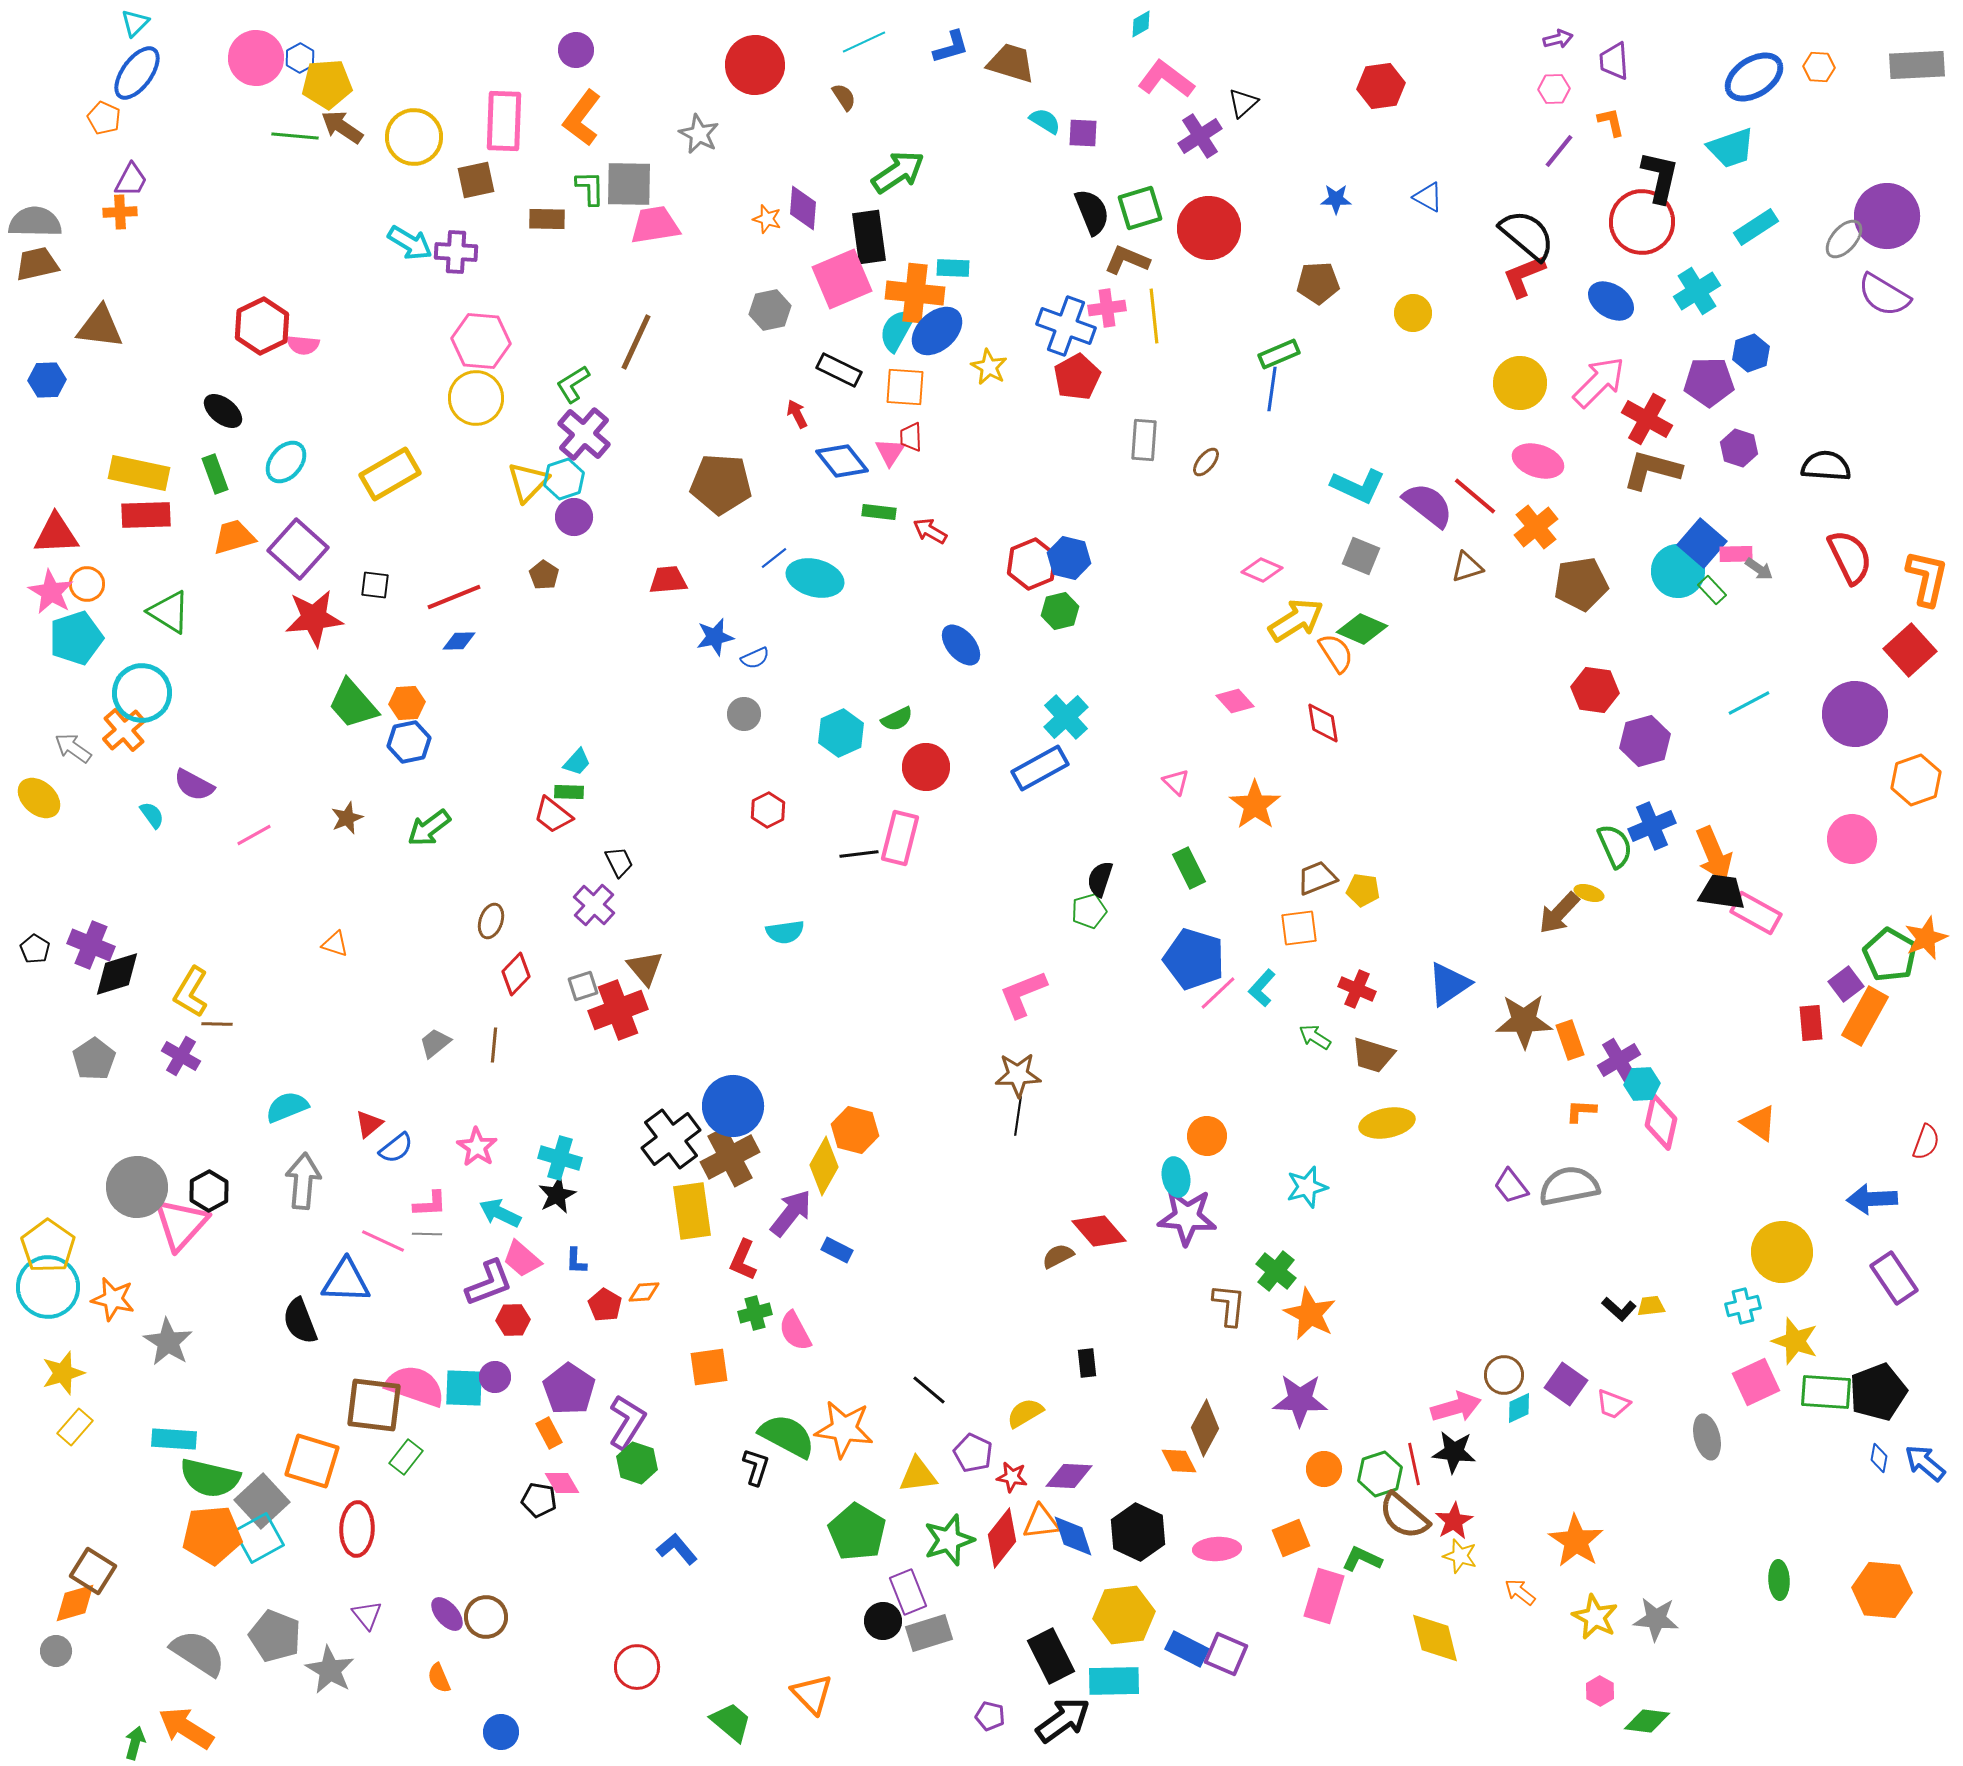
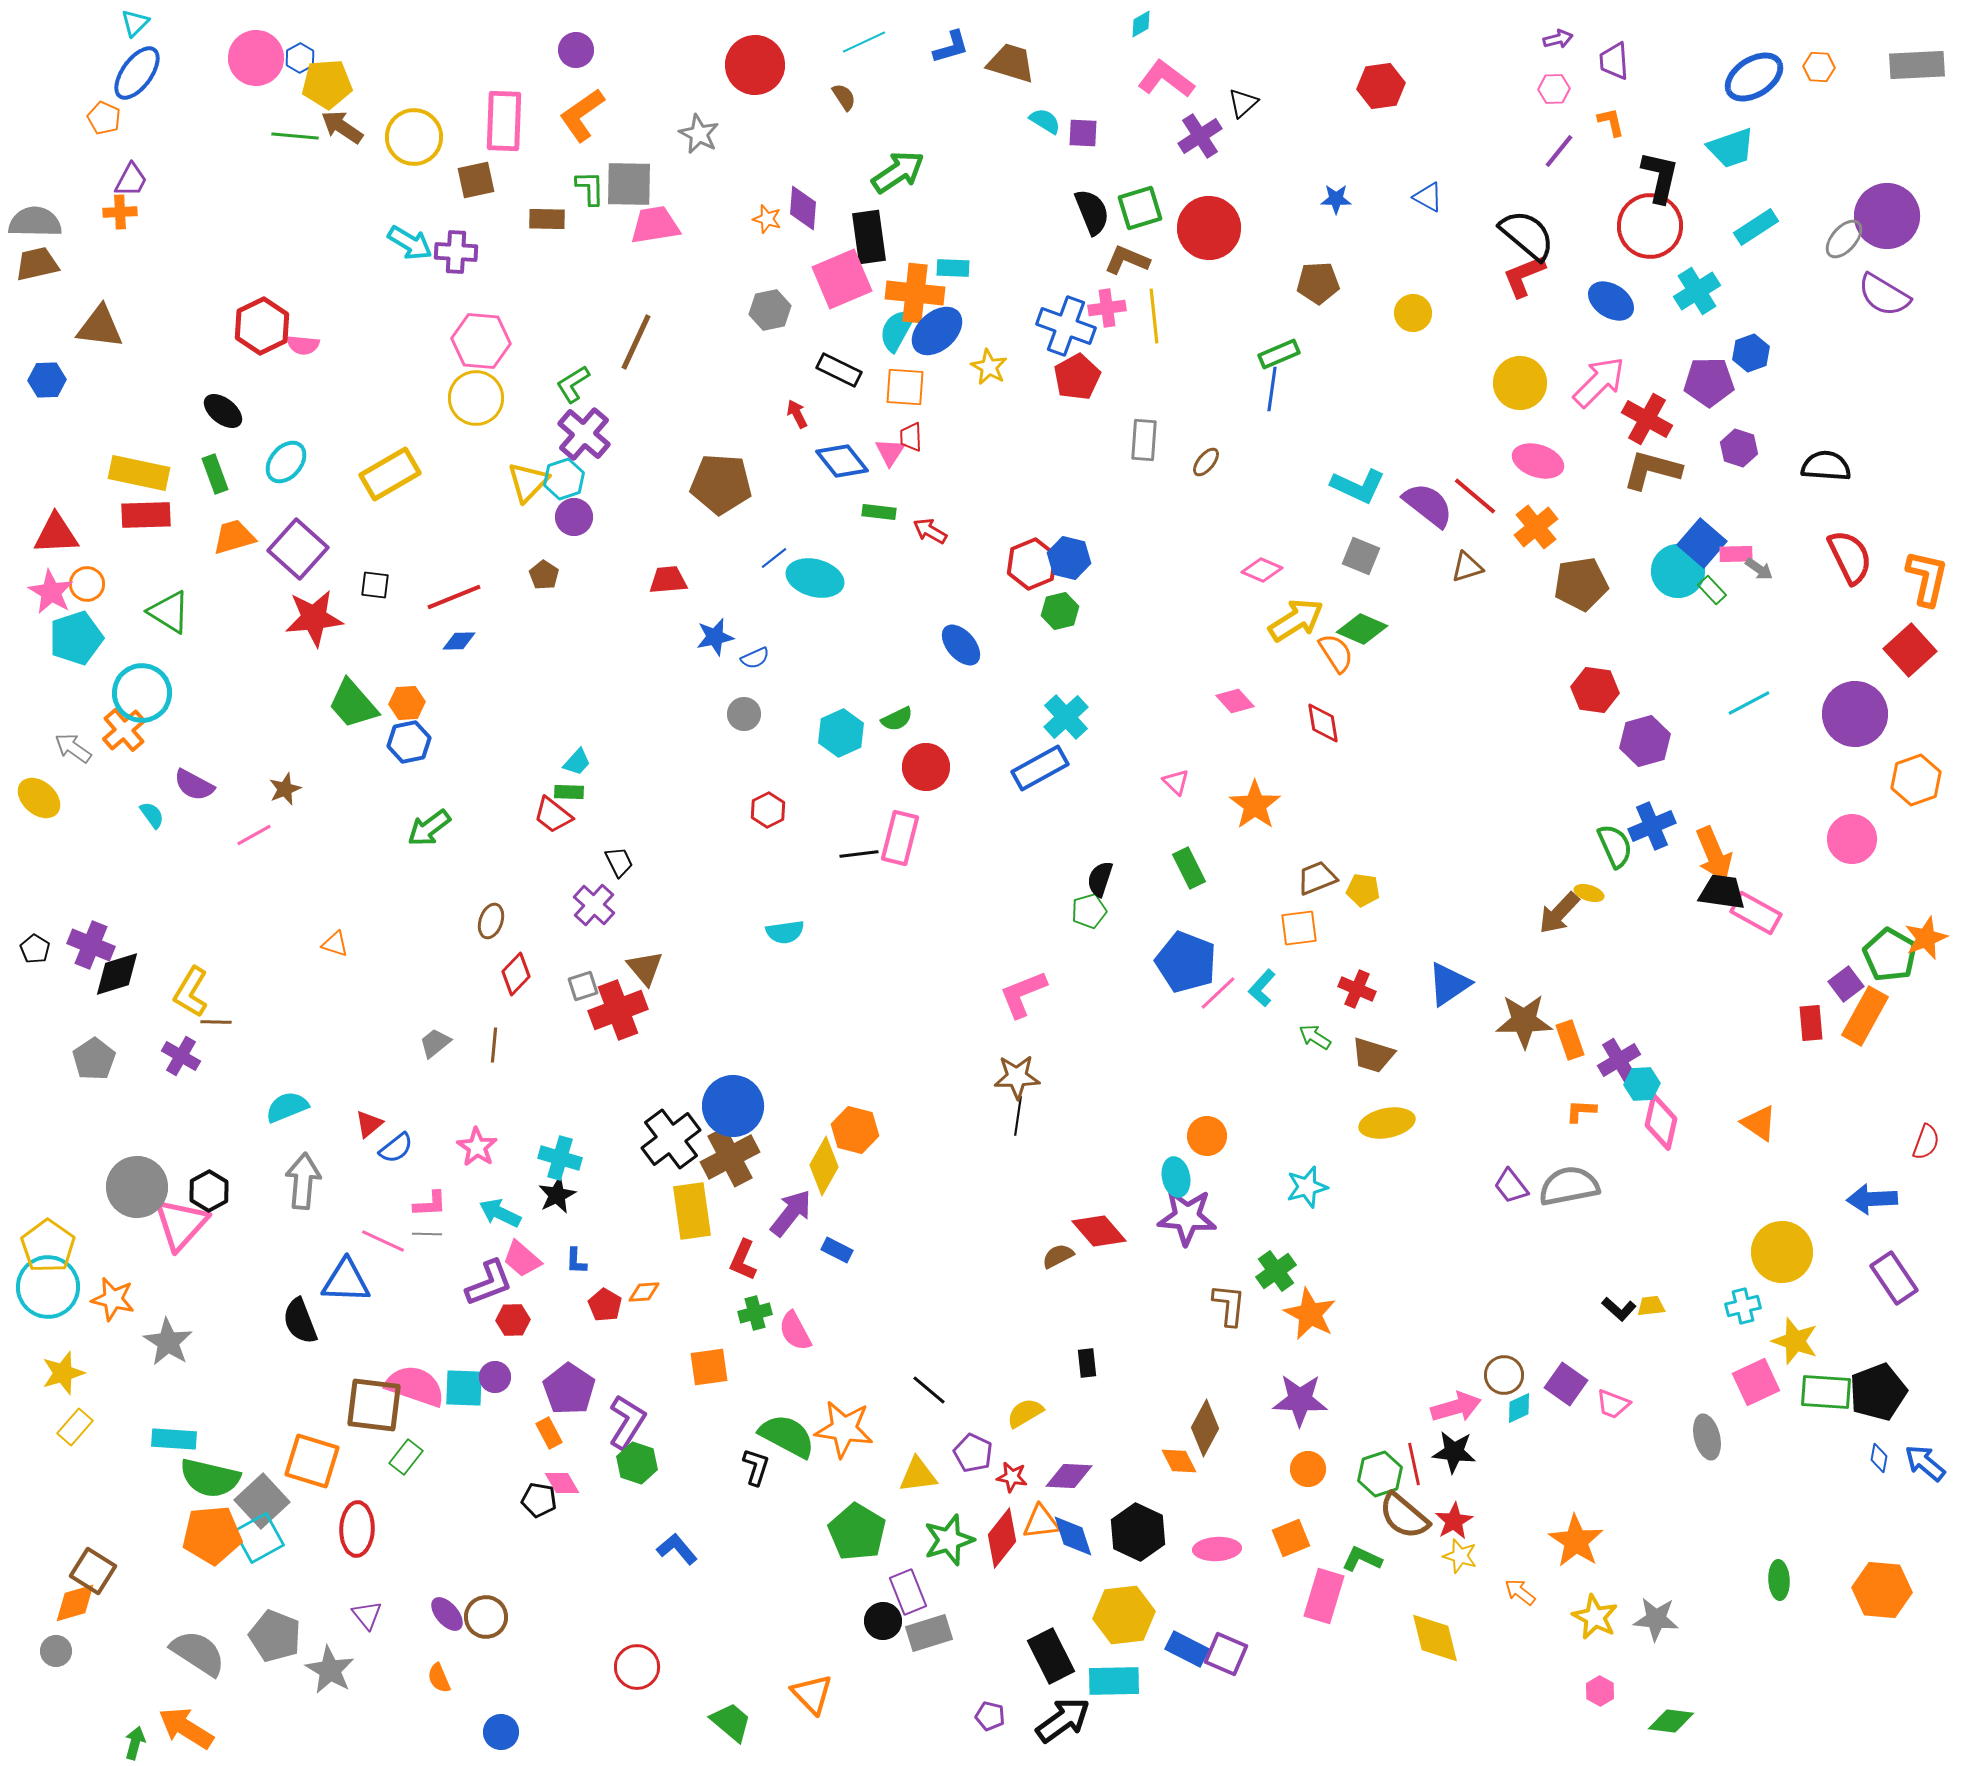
orange L-shape at (582, 118): moved 3 px up; rotated 18 degrees clockwise
red circle at (1642, 222): moved 8 px right, 4 px down
brown star at (347, 818): moved 62 px left, 29 px up
blue pentagon at (1194, 959): moved 8 px left, 3 px down; rotated 4 degrees clockwise
brown line at (217, 1024): moved 1 px left, 2 px up
brown star at (1018, 1075): moved 1 px left, 2 px down
green cross at (1276, 1271): rotated 15 degrees clockwise
orange circle at (1324, 1469): moved 16 px left
green diamond at (1647, 1721): moved 24 px right
